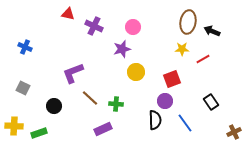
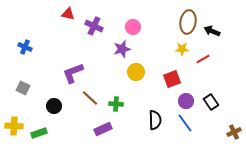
purple circle: moved 21 px right
